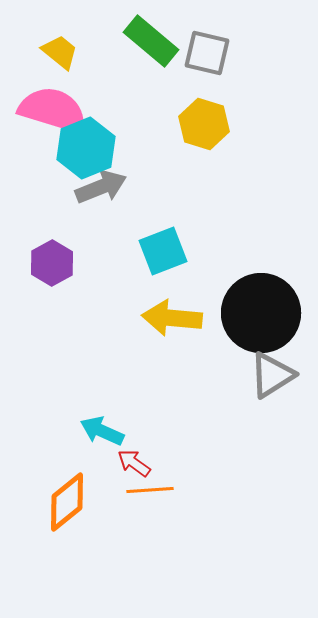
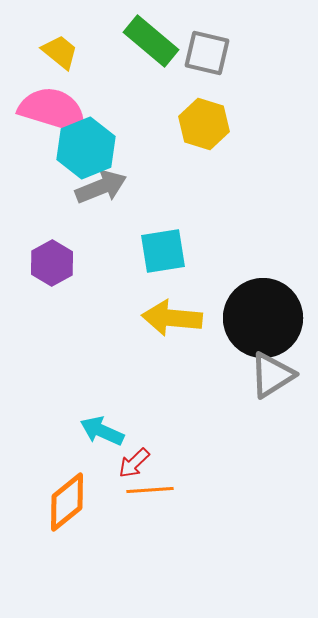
cyan square: rotated 12 degrees clockwise
black circle: moved 2 px right, 5 px down
red arrow: rotated 80 degrees counterclockwise
